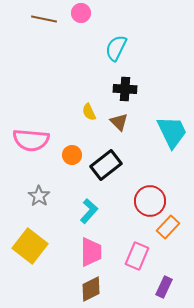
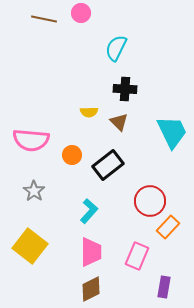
yellow semicircle: rotated 66 degrees counterclockwise
black rectangle: moved 2 px right
gray star: moved 5 px left, 5 px up
purple rectangle: rotated 15 degrees counterclockwise
